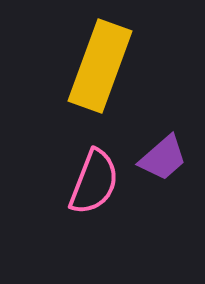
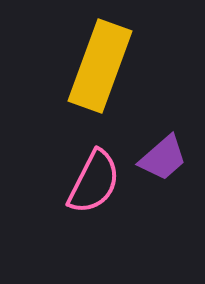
pink semicircle: rotated 6 degrees clockwise
